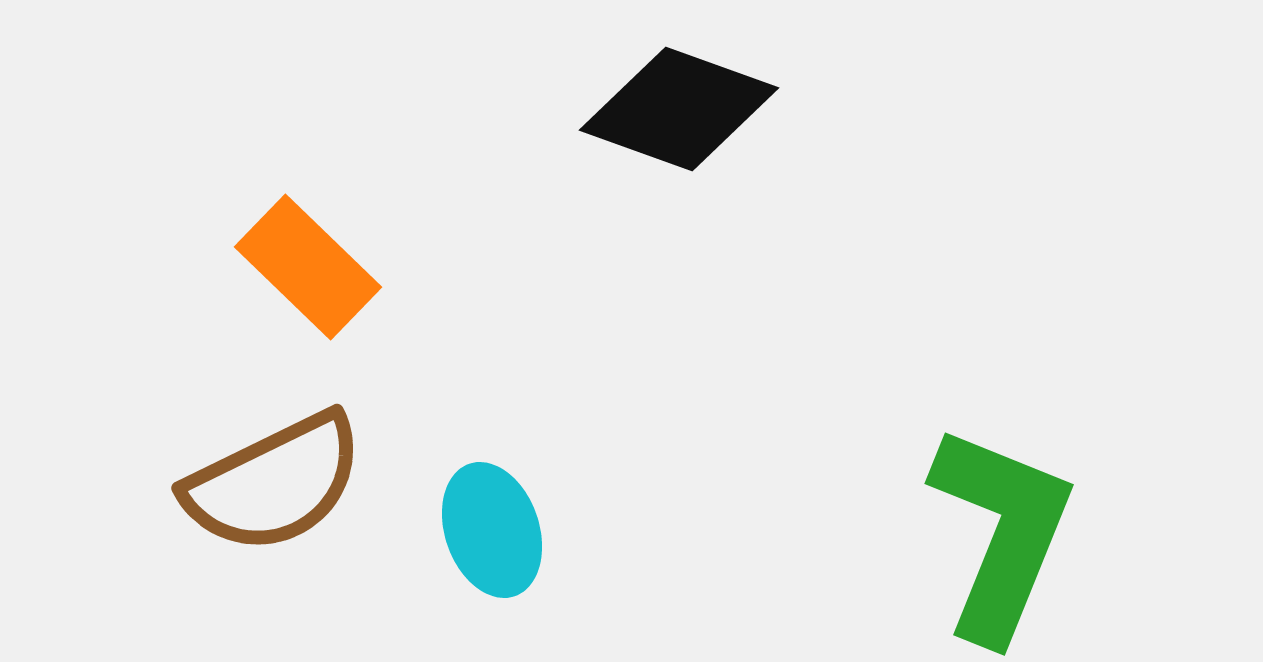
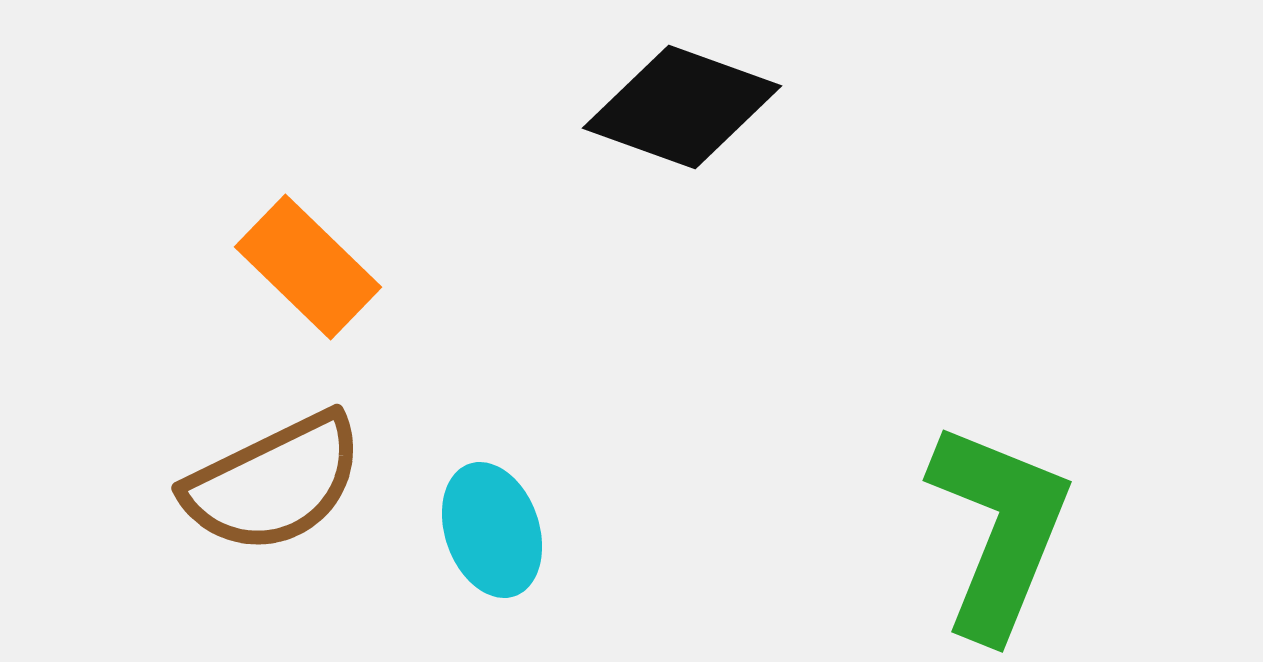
black diamond: moved 3 px right, 2 px up
green L-shape: moved 2 px left, 3 px up
